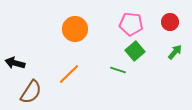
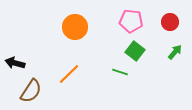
pink pentagon: moved 3 px up
orange circle: moved 2 px up
green square: rotated 12 degrees counterclockwise
green line: moved 2 px right, 2 px down
brown semicircle: moved 1 px up
